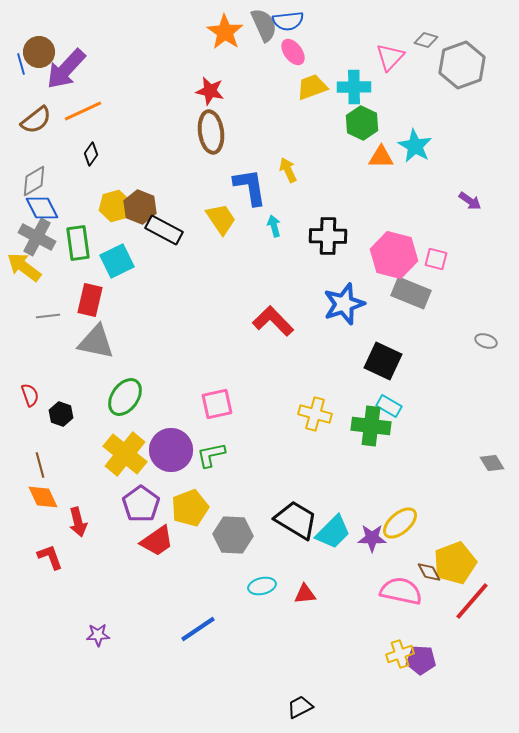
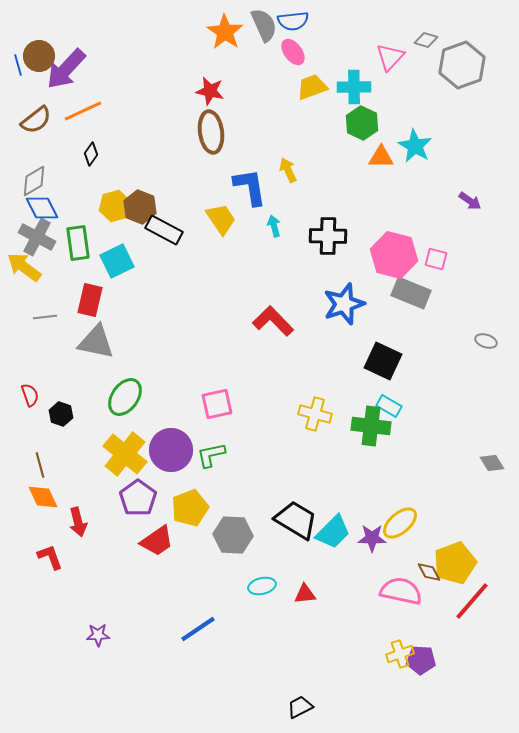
blue semicircle at (288, 21): moved 5 px right
brown circle at (39, 52): moved 4 px down
blue line at (21, 64): moved 3 px left, 1 px down
gray line at (48, 316): moved 3 px left, 1 px down
purple pentagon at (141, 504): moved 3 px left, 6 px up
